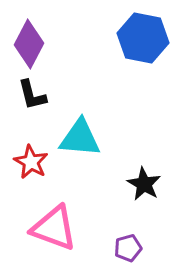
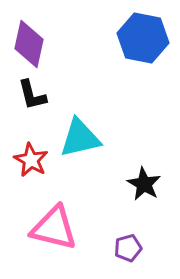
purple diamond: rotated 15 degrees counterclockwise
cyan triangle: rotated 18 degrees counterclockwise
red star: moved 2 px up
pink triangle: rotated 6 degrees counterclockwise
